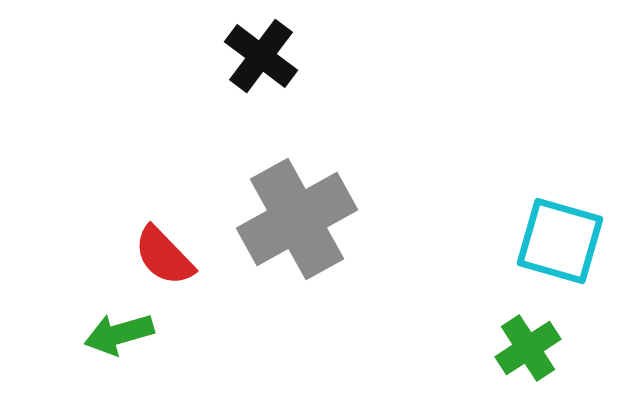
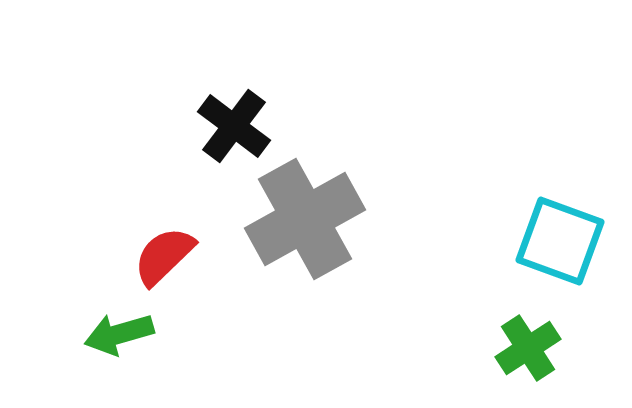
black cross: moved 27 px left, 70 px down
gray cross: moved 8 px right
cyan square: rotated 4 degrees clockwise
red semicircle: rotated 90 degrees clockwise
